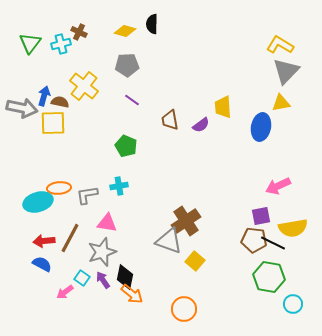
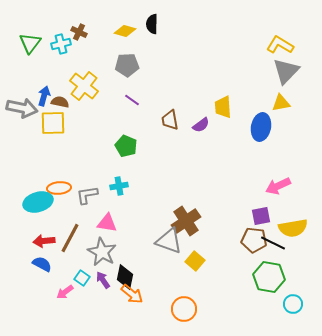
gray star at (102, 252): rotated 24 degrees counterclockwise
